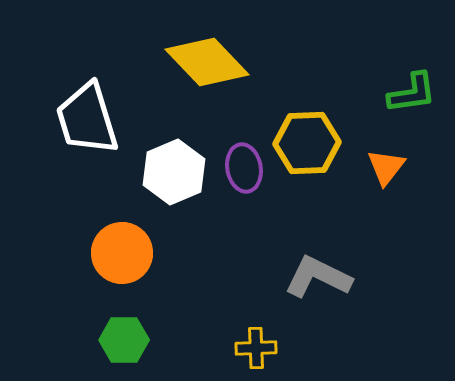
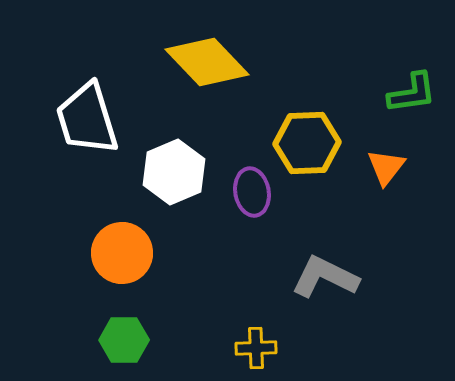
purple ellipse: moved 8 px right, 24 px down
gray L-shape: moved 7 px right
